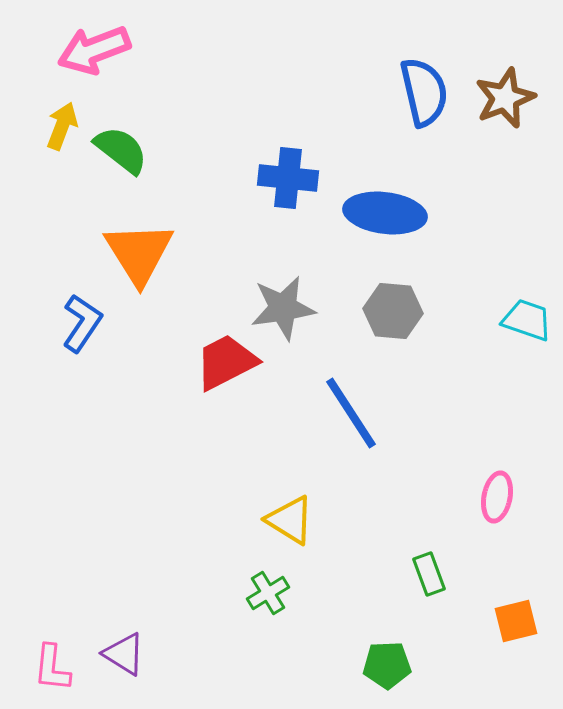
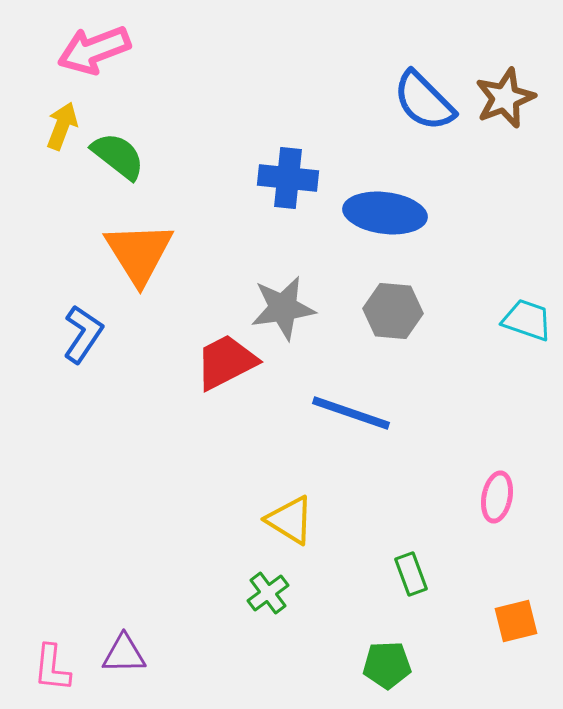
blue semicircle: moved 9 px down; rotated 148 degrees clockwise
green semicircle: moved 3 px left, 6 px down
blue L-shape: moved 1 px right, 11 px down
blue line: rotated 38 degrees counterclockwise
green rectangle: moved 18 px left
green cross: rotated 6 degrees counterclockwise
purple triangle: rotated 33 degrees counterclockwise
